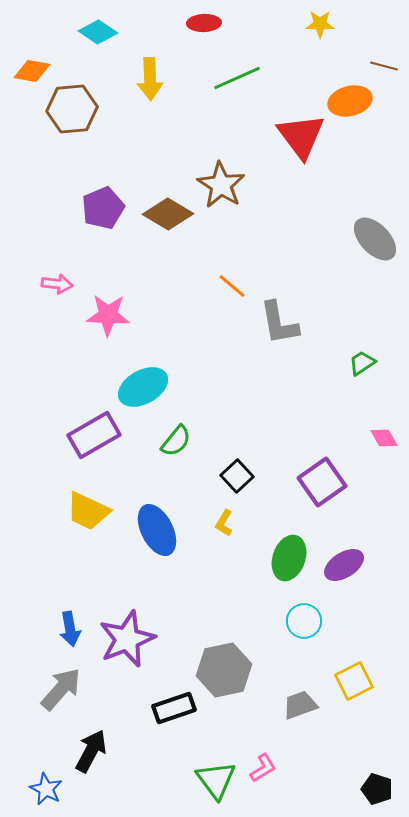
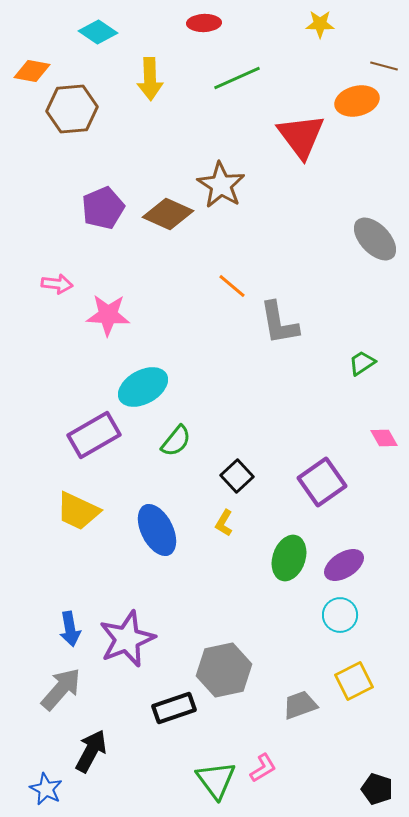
orange ellipse at (350, 101): moved 7 px right
brown diamond at (168, 214): rotated 6 degrees counterclockwise
yellow trapezoid at (88, 511): moved 10 px left
cyan circle at (304, 621): moved 36 px right, 6 px up
